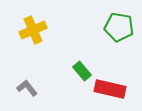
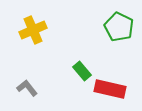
green pentagon: rotated 16 degrees clockwise
